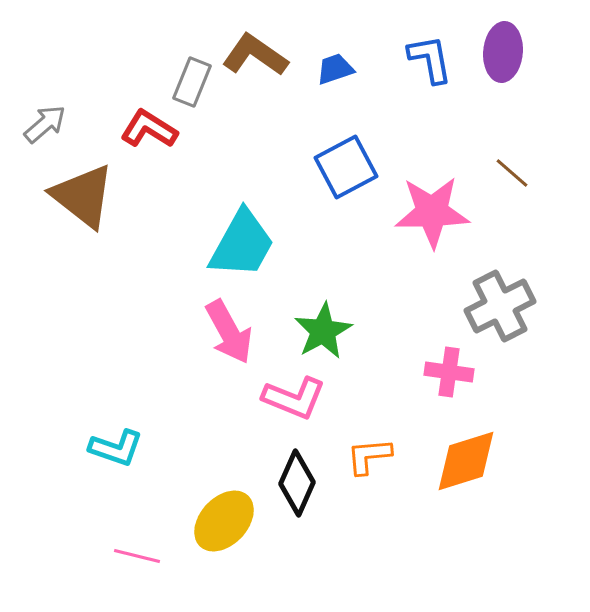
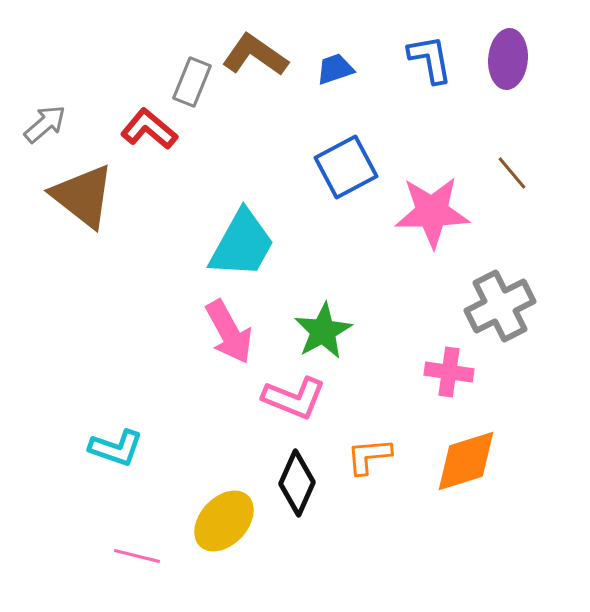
purple ellipse: moved 5 px right, 7 px down
red L-shape: rotated 8 degrees clockwise
brown line: rotated 9 degrees clockwise
